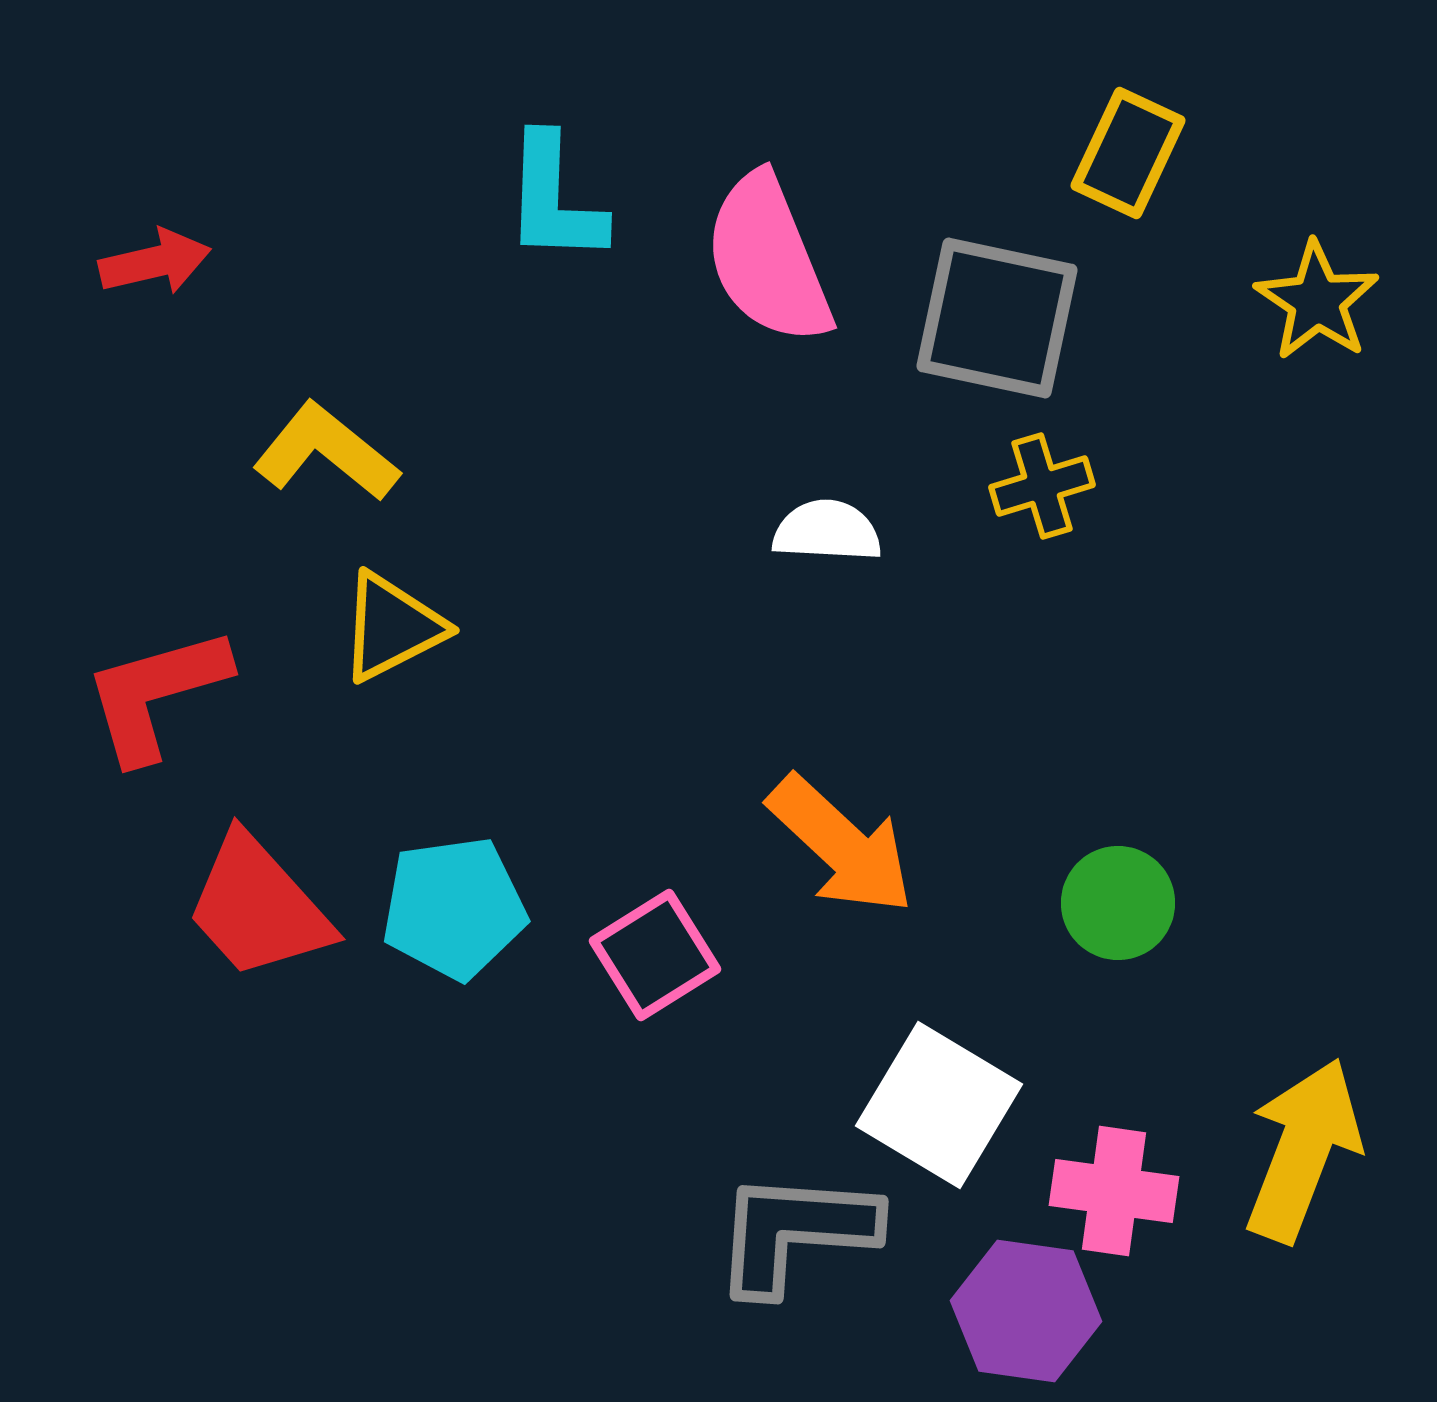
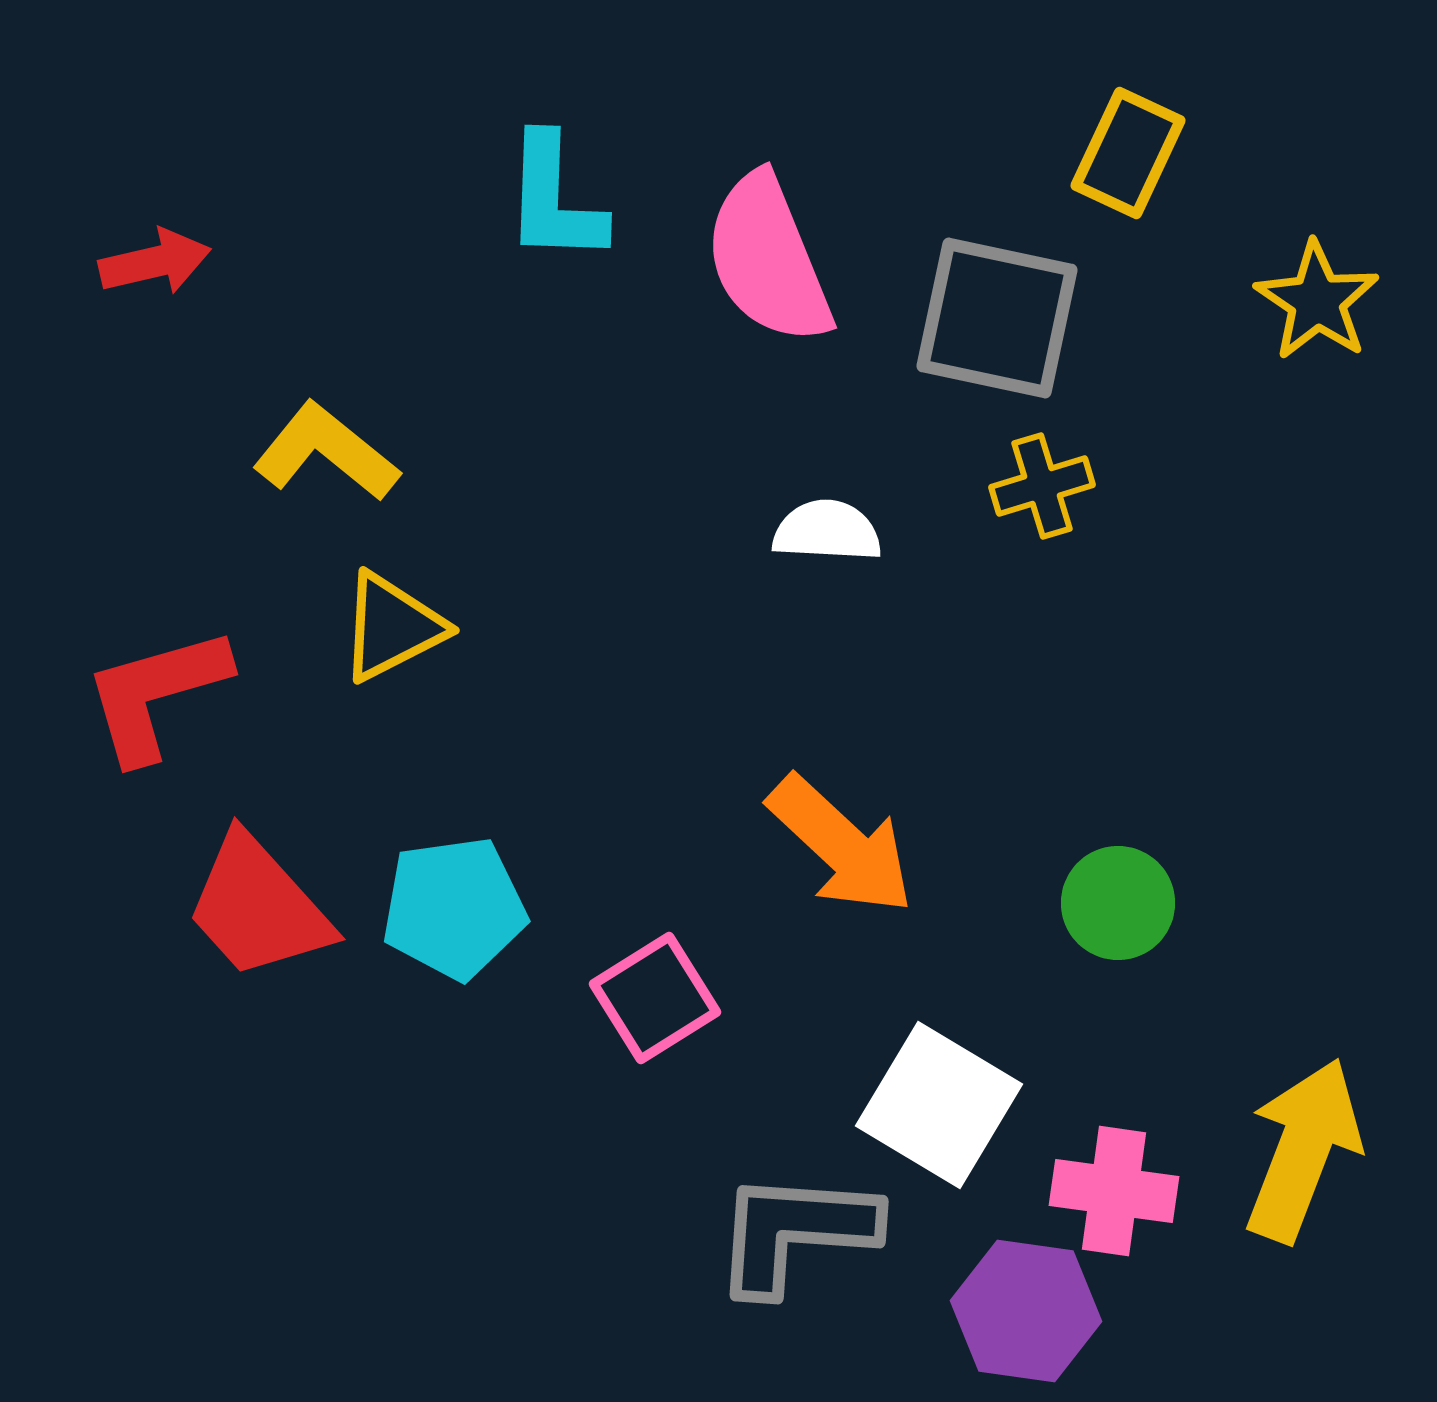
pink square: moved 43 px down
